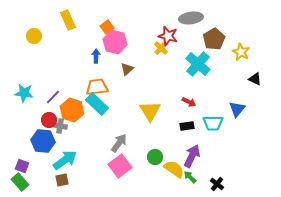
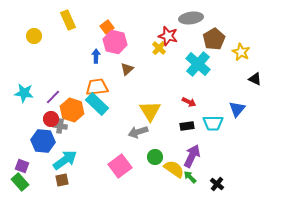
yellow cross: moved 2 px left
red circle: moved 2 px right, 1 px up
gray arrow: moved 19 px right, 11 px up; rotated 144 degrees counterclockwise
